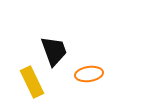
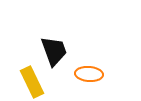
orange ellipse: rotated 12 degrees clockwise
